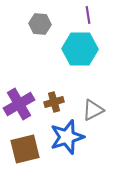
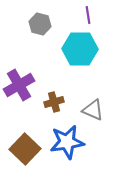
gray hexagon: rotated 10 degrees clockwise
purple cross: moved 19 px up
gray triangle: rotated 50 degrees clockwise
blue star: moved 5 px down; rotated 8 degrees clockwise
brown square: rotated 32 degrees counterclockwise
